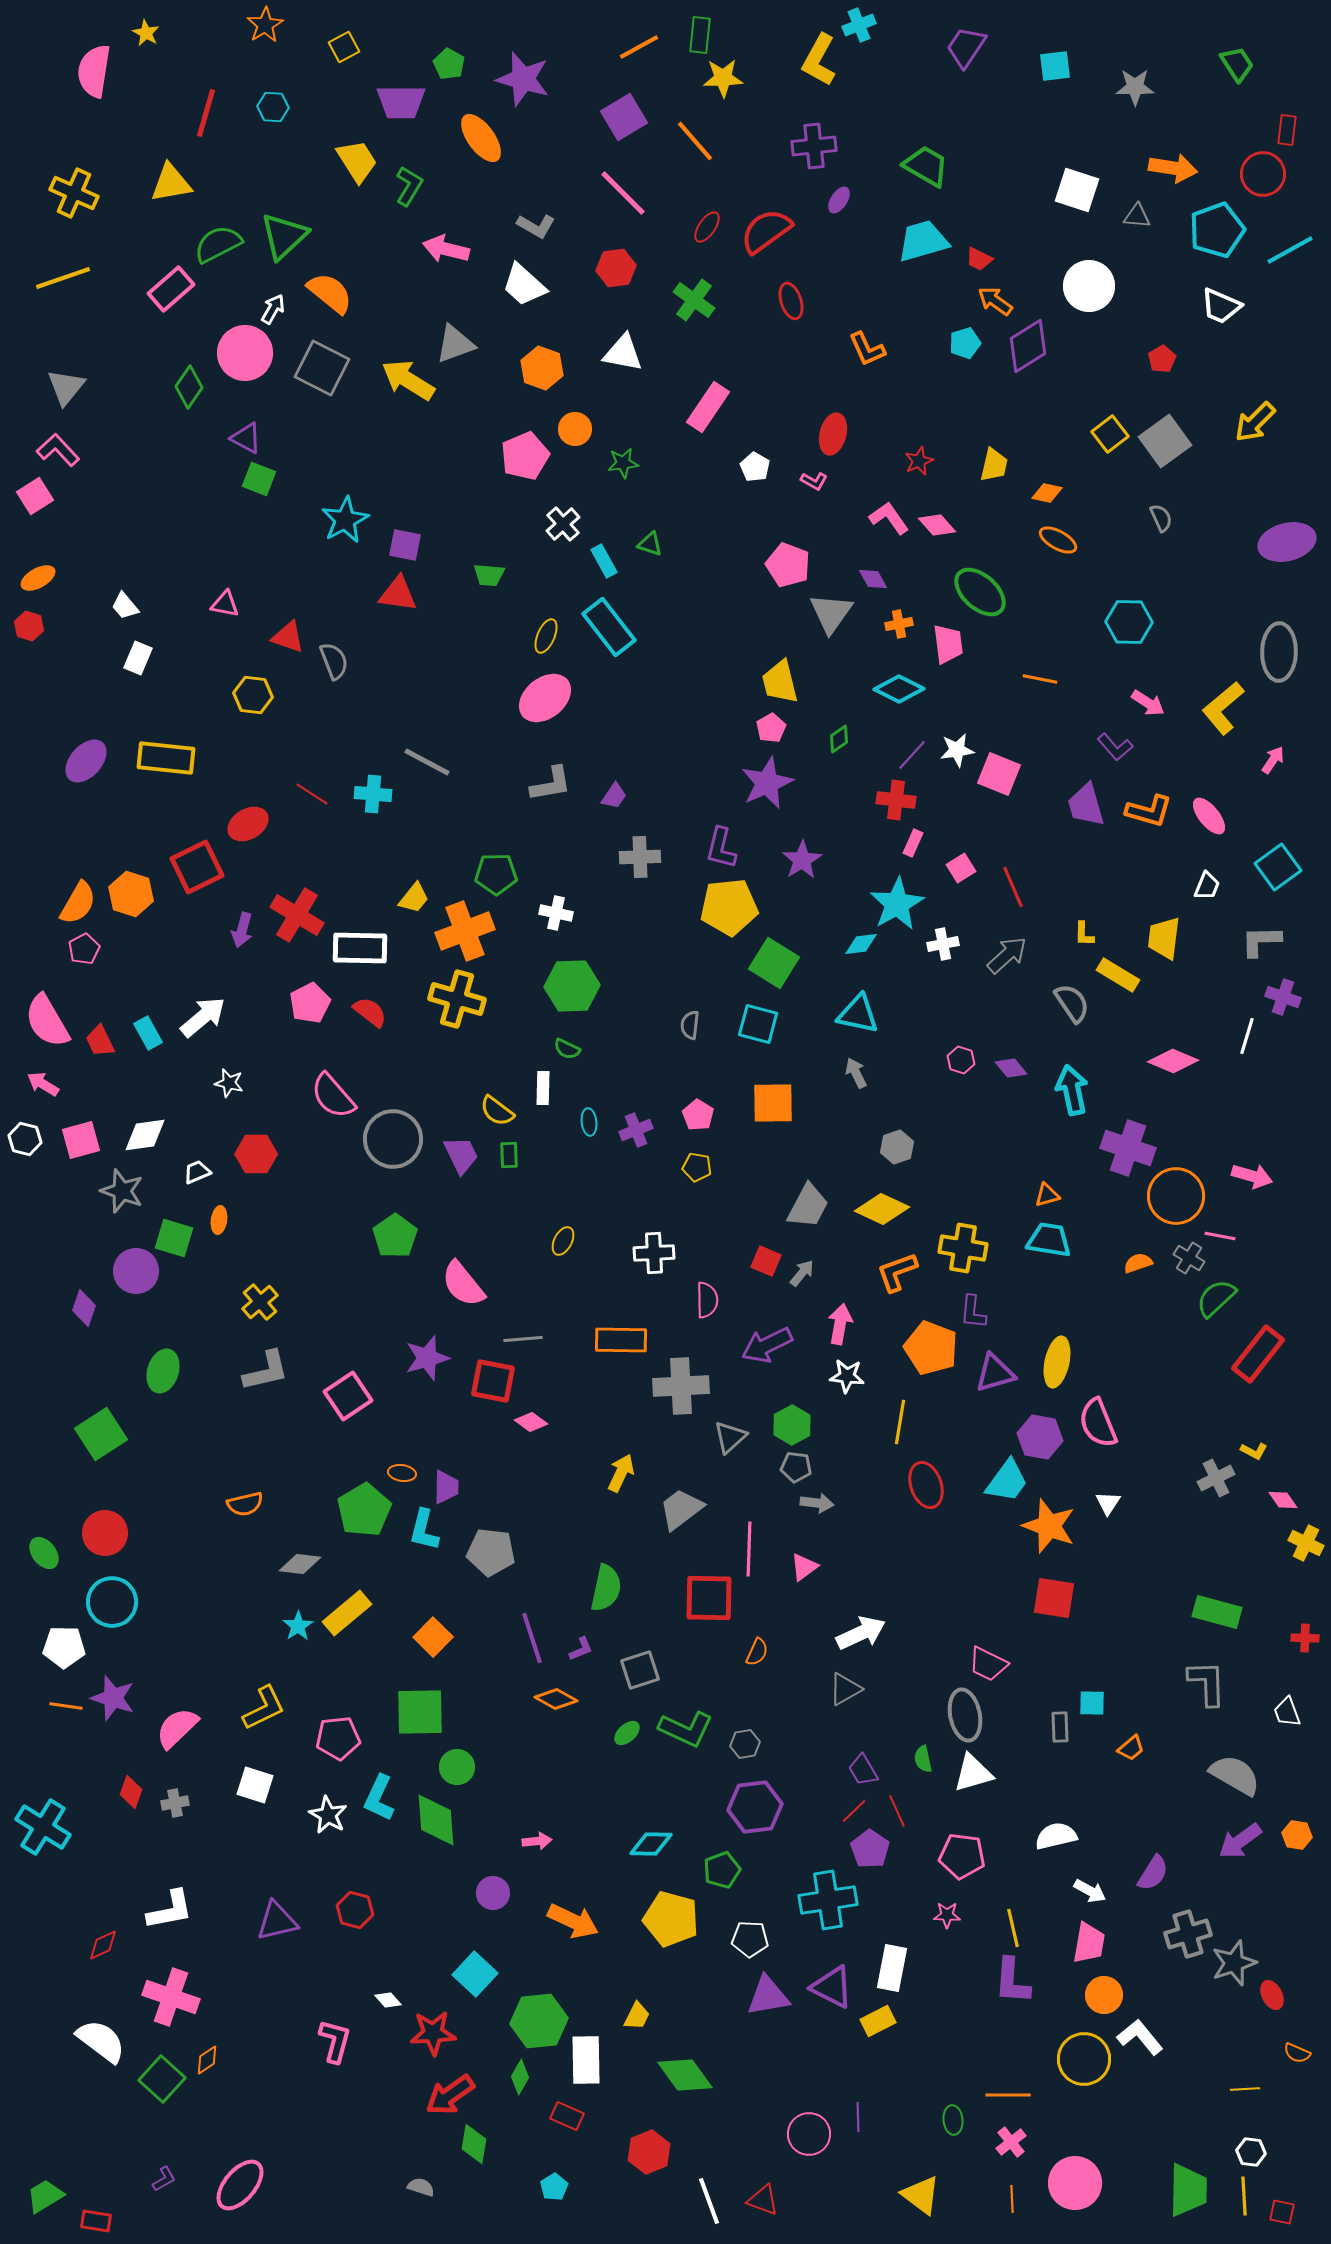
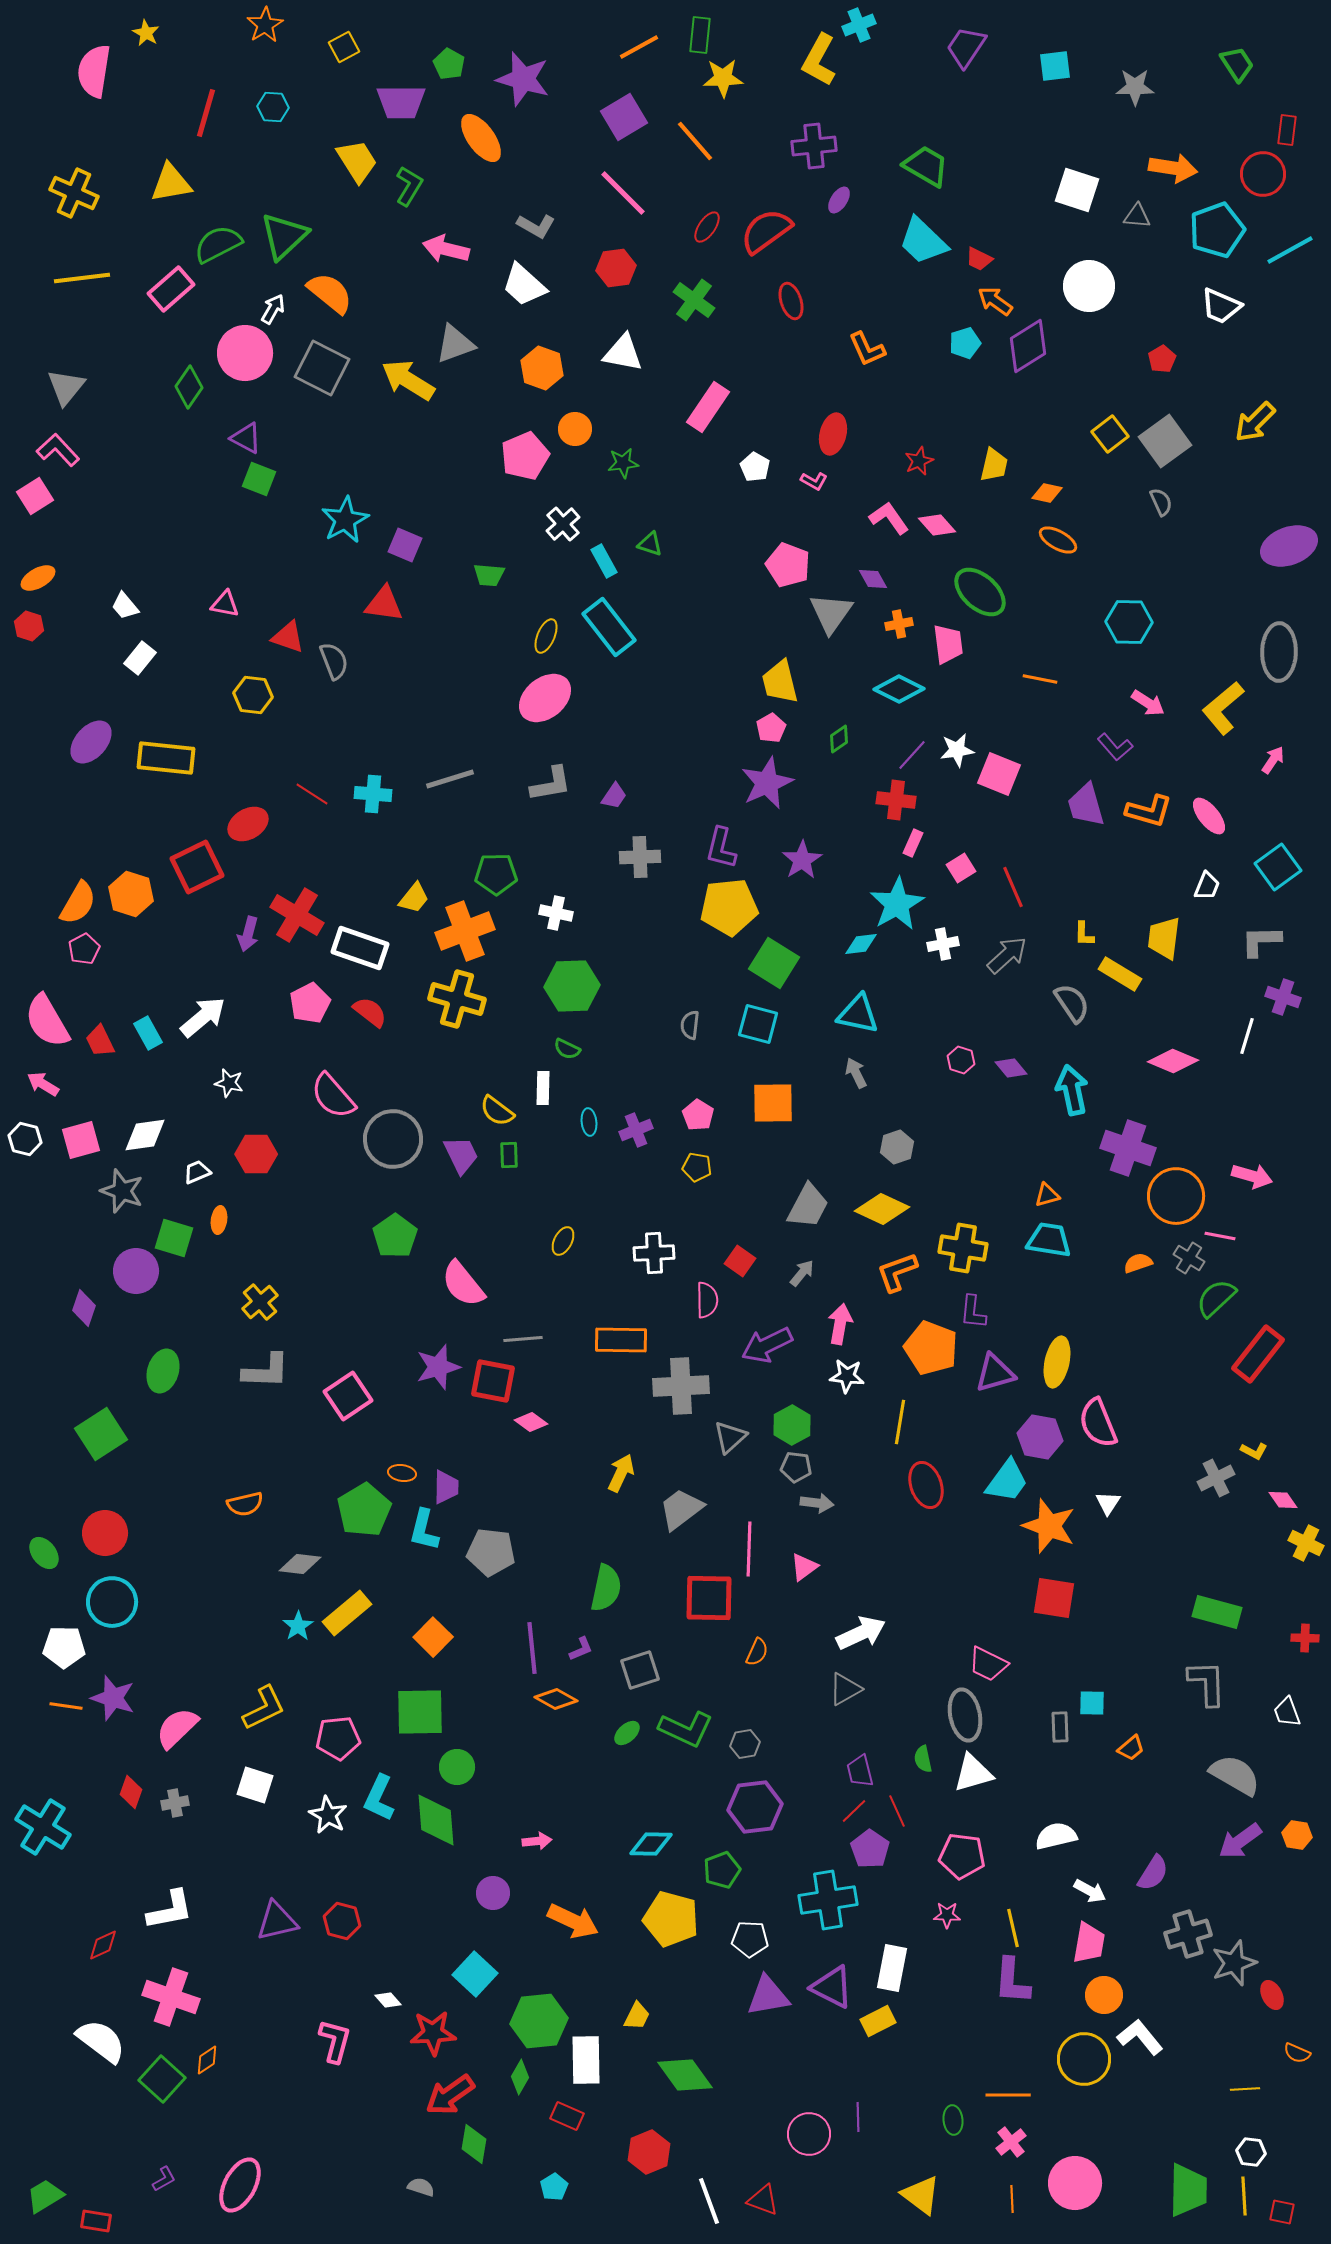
cyan trapezoid at (923, 241): rotated 120 degrees counterclockwise
yellow line at (63, 278): moved 19 px right; rotated 12 degrees clockwise
gray semicircle at (1161, 518): moved 16 px up
purple ellipse at (1287, 542): moved 2 px right, 4 px down; rotated 6 degrees counterclockwise
purple square at (405, 545): rotated 12 degrees clockwise
red triangle at (398, 594): moved 14 px left, 10 px down
white rectangle at (138, 658): moved 2 px right; rotated 16 degrees clockwise
purple ellipse at (86, 761): moved 5 px right, 19 px up
gray line at (427, 762): moved 23 px right, 17 px down; rotated 45 degrees counterclockwise
purple arrow at (242, 930): moved 6 px right, 4 px down
white rectangle at (360, 948): rotated 18 degrees clockwise
yellow rectangle at (1118, 975): moved 2 px right, 1 px up
red square at (766, 1261): moved 26 px left; rotated 12 degrees clockwise
purple star at (427, 1358): moved 11 px right, 9 px down
gray L-shape at (266, 1371): rotated 15 degrees clockwise
purple line at (532, 1638): moved 10 px down; rotated 12 degrees clockwise
purple trapezoid at (863, 1770): moved 3 px left, 1 px down; rotated 16 degrees clockwise
red hexagon at (355, 1910): moved 13 px left, 11 px down
pink ellipse at (240, 2185): rotated 12 degrees counterclockwise
